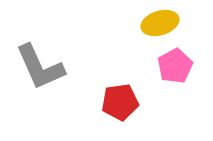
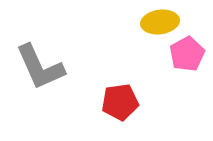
yellow ellipse: moved 1 px up; rotated 9 degrees clockwise
pink pentagon: moved 12 px right, 12 px up
